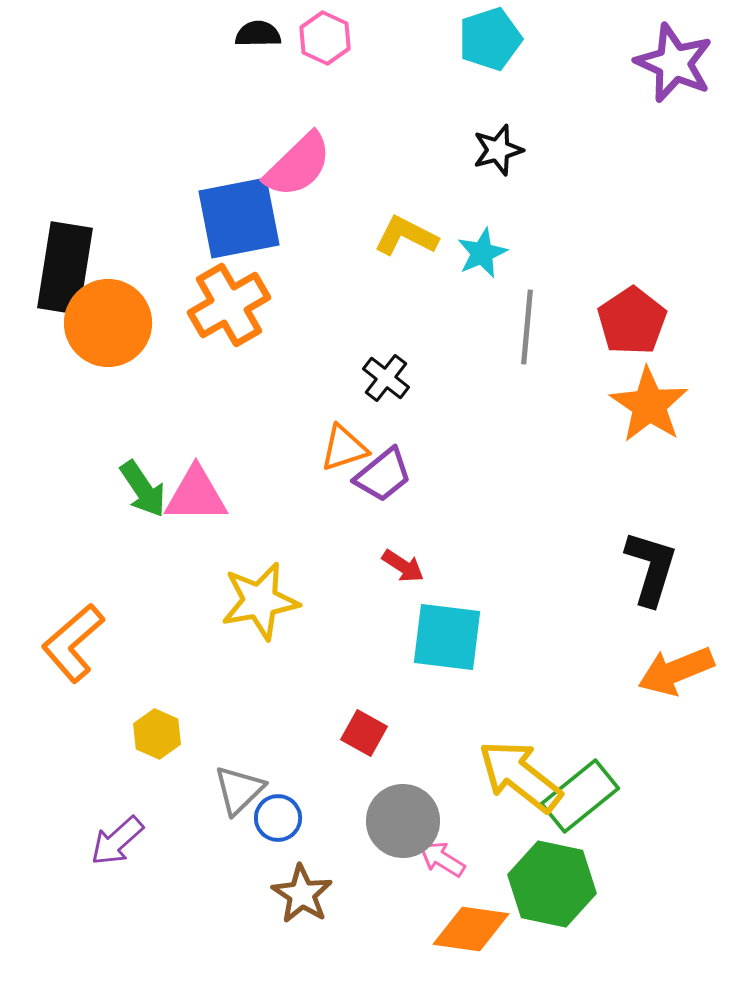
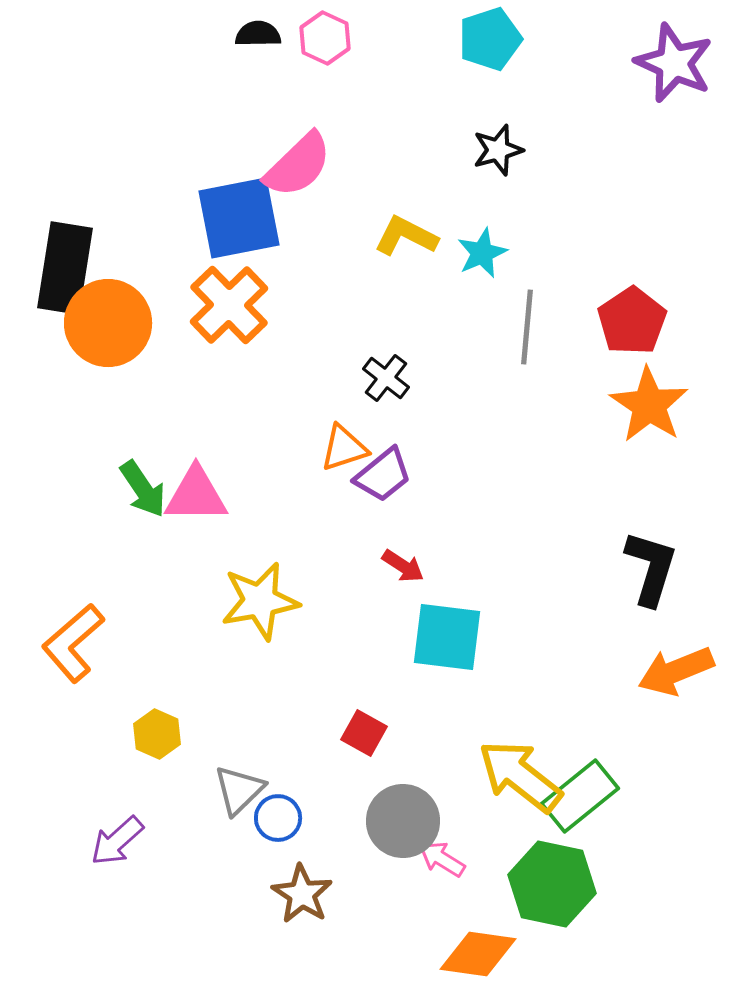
orange cross: rotated 14 degrees counterclockwise
orange diamond: moved 7 px right, 25 px down
